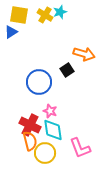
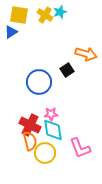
orange arrow: moved 2 px right
pink star: moved 1 px right, 3 px down; rotated 24 degrees counterclockwise
